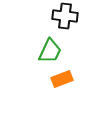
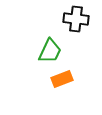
black cross: moved 11 px right, 3 px down
